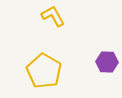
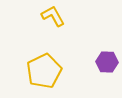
yellow pentagon: rotated 16 degrees clockwise
